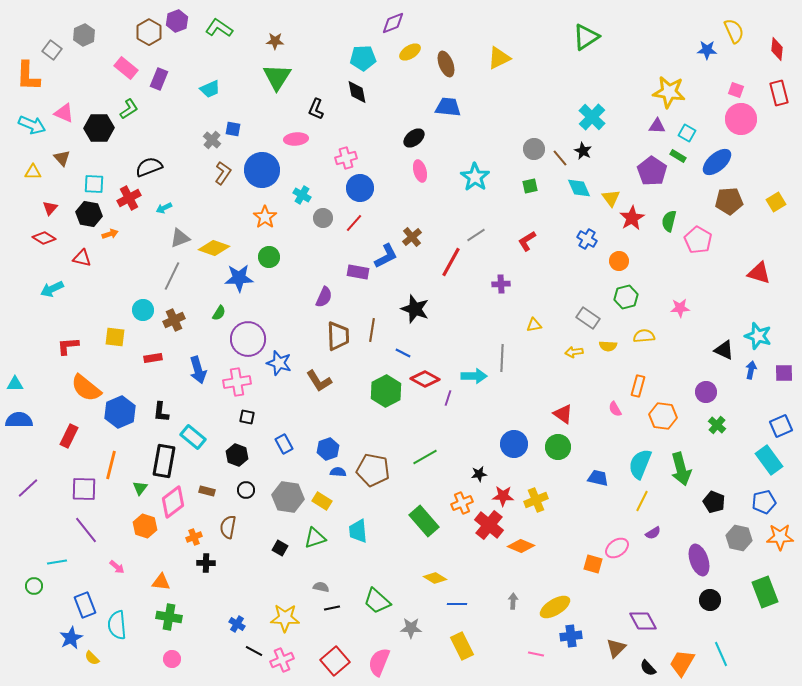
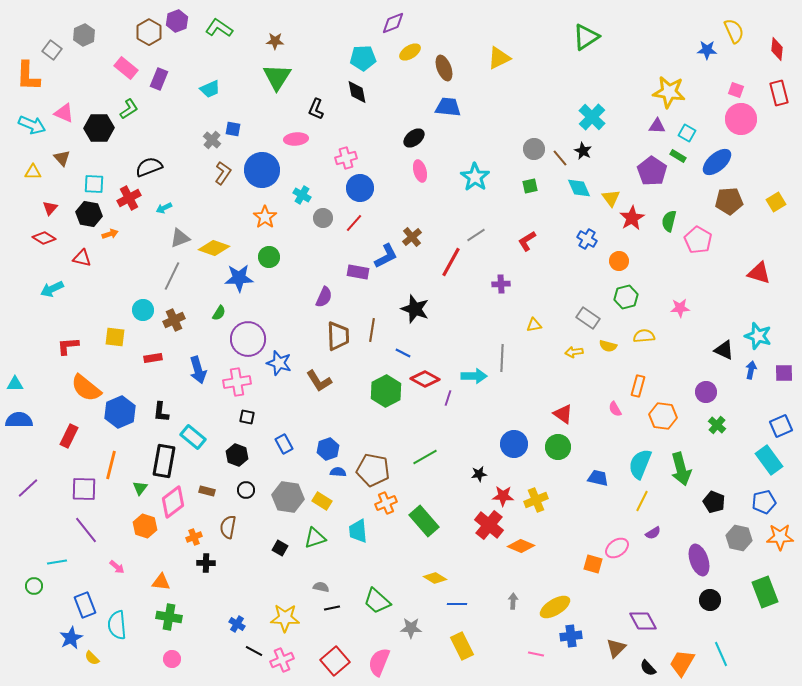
brown ellipse at (446, 64): moved 2 px left, 4 px down
yellow semicircle at (608, 346): rotated 12 degrees clockwise
orange cross at (462, 503): moved 76 px left
